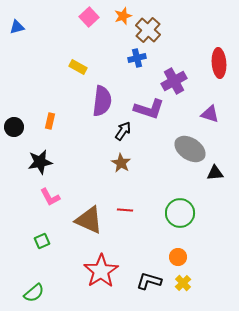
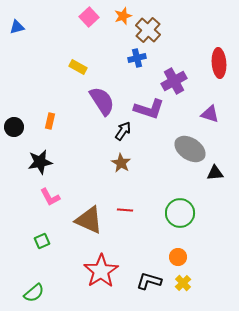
purple semicircle: rotated 40 degrees counterclockwise
